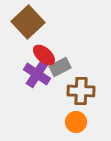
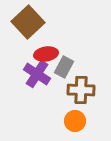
red ellipse: moved 2 px right, 1 px up; rotated 50 degrees counterclockwise
gray rectangle: moved 4 px right; rotated 35 degrees counterclockwise
brown cross: moved 1 px up
orange circle: moved 1 px left, 1 px up
